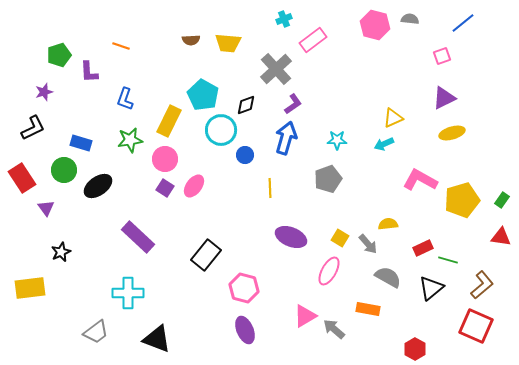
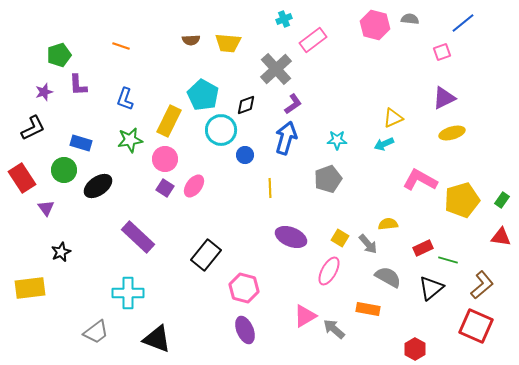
pink square at (442, 56): moved 4 px up
purple L-shape at (89, 72): moved 11 px left, 13 px down
